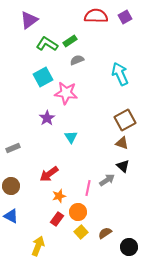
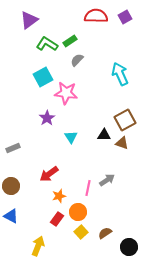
gray semicircle: rotated 24 degrees counterclockwise
black triangle: moved 19 px left, 31 px up; rotated 40 degrees counterclockwise
